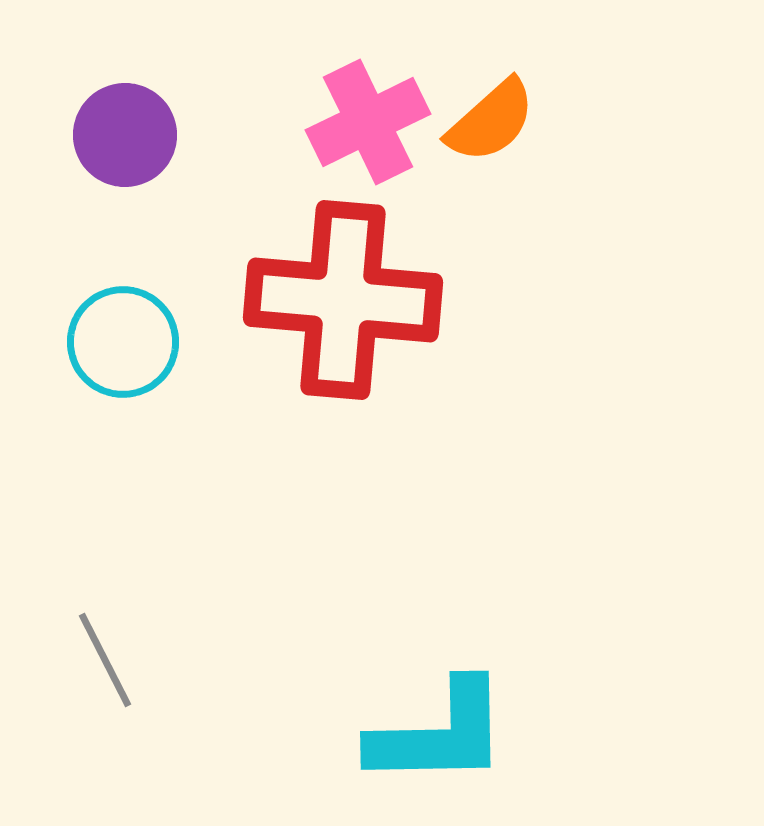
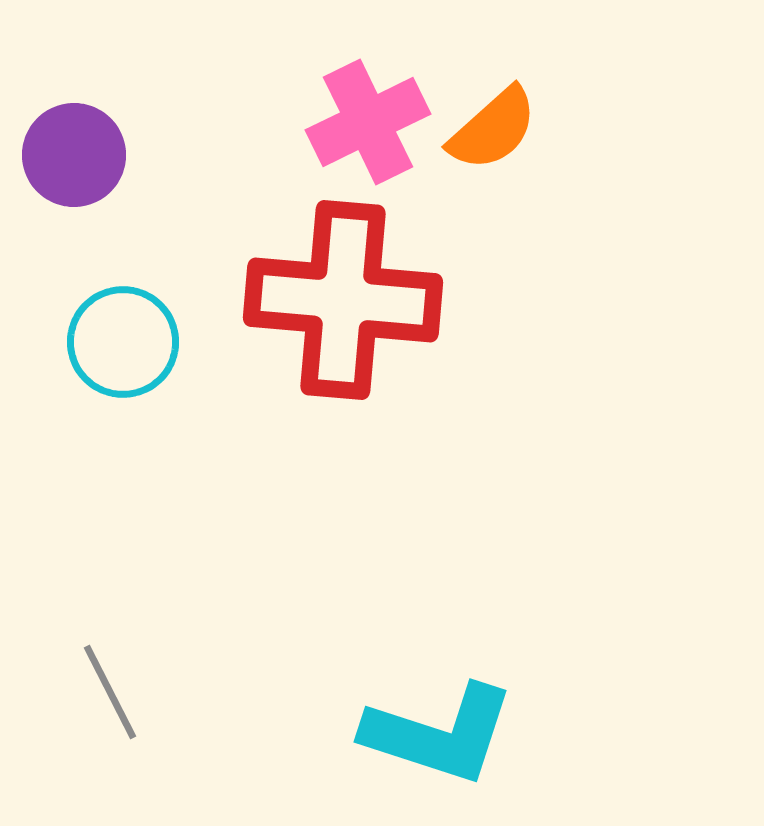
orange semicircle: moved 2 px right, 8 px down
purple circle: moved 51 px left, 20 px down
gray line: moved 5 px right, 32 px down
cyan L-shape: rotated 19 degrees clockwise
